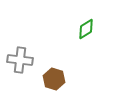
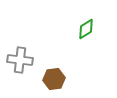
brown hexagon: rotated 25 degrees counterclockwise
